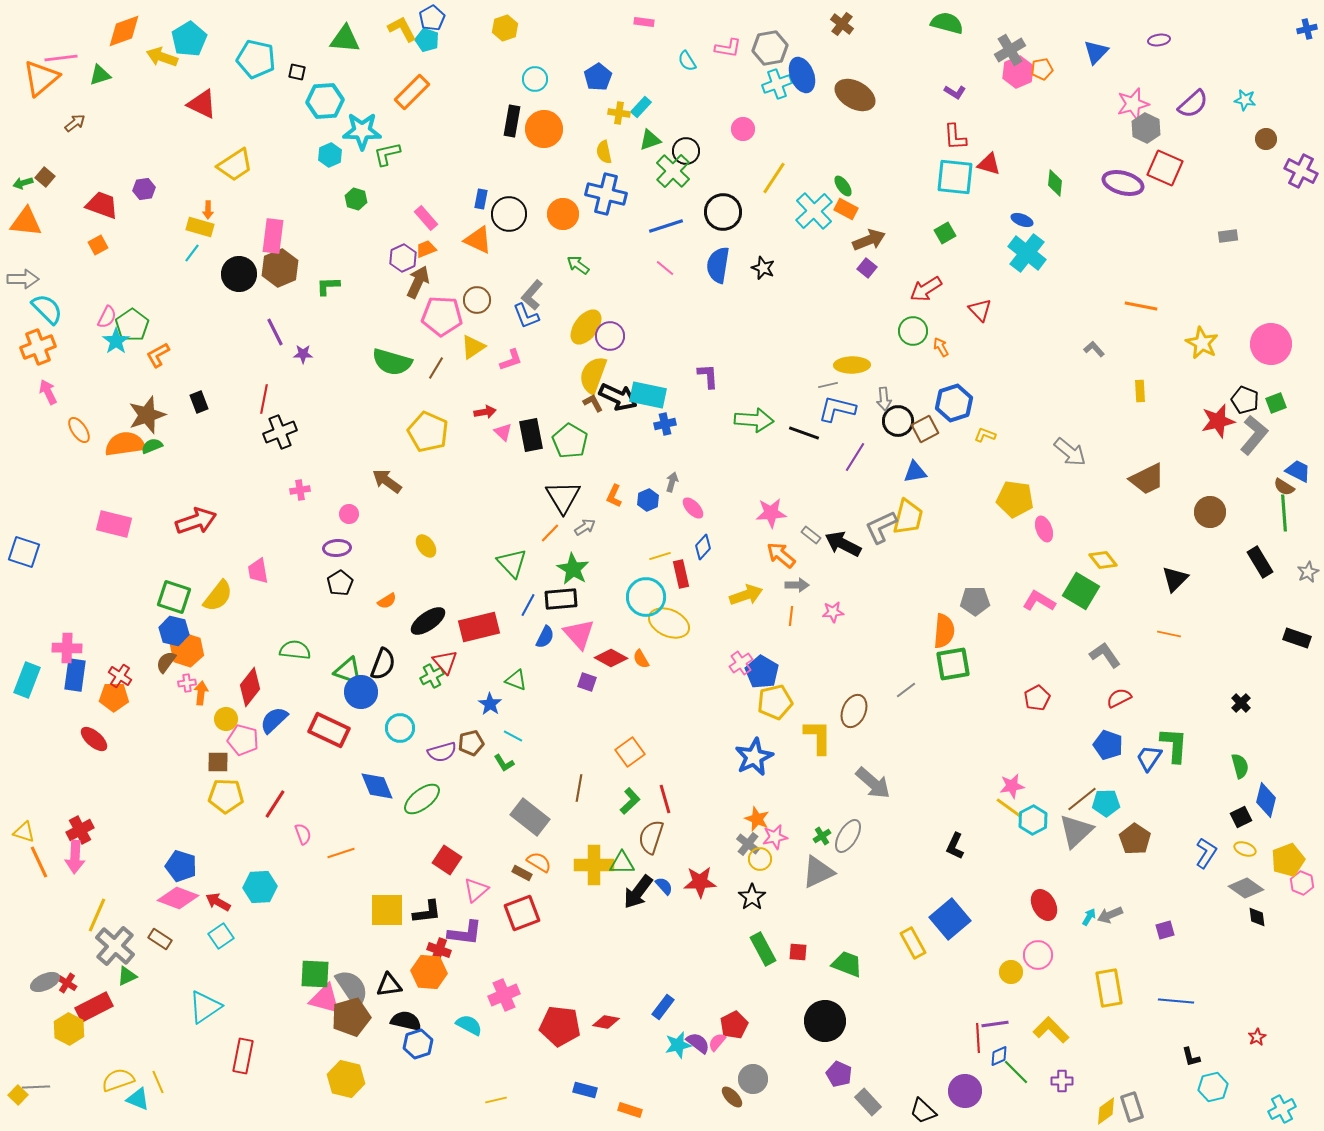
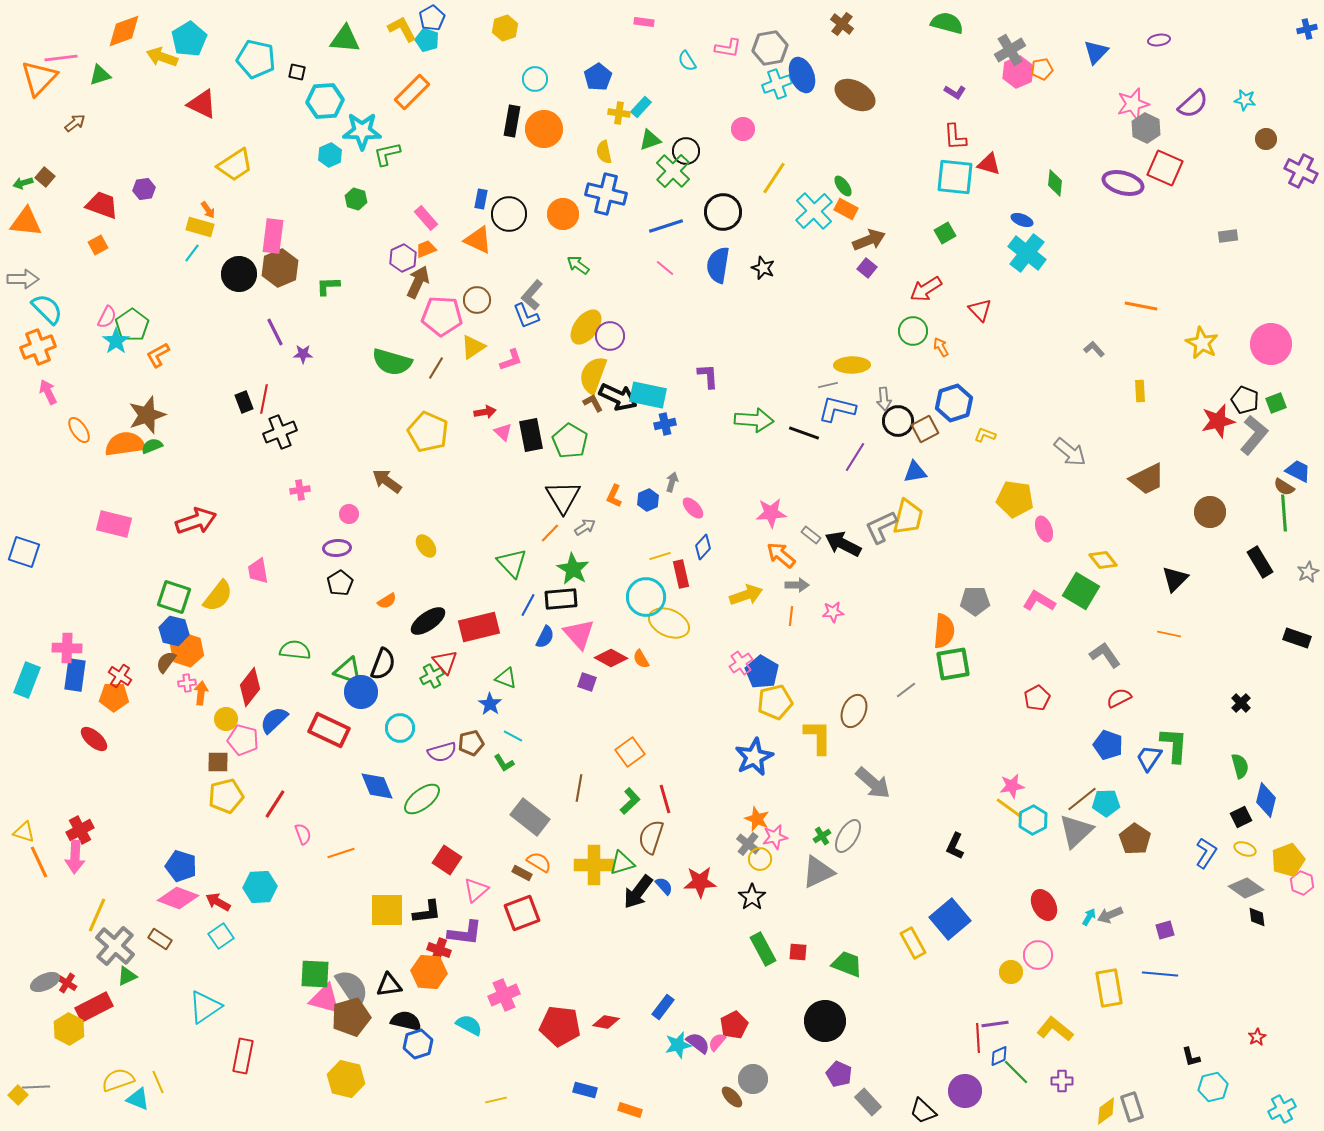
orange triangle at (41, 78): moved 2 px left; rotated 6 degrees counterclockwise
orange arrow at (208, 210): rotated 36 degrees counterclockwise
black rectangle at (199, 402): moved 45 px right
green triangle at (516, 680): moved 10 px left, 2 px up
yellow pentagon at (226, 796): rotated 16 degrees counterclockwise
green triangle at (622, 863): rotated 16 degrees counterclockwise
blue line at (1176, 1001): moved 16 px left, 27 px up
yellow L-shape at (1051, 1030): moved 4 px right, 1 px up; rotated 6 degrees counterclockwise
